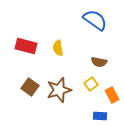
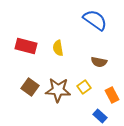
yellow square: moved 7 px left, 3 px down
brown star: moved 1 px left; rotated 20 degrees clockwise
blue rectangle: rotated 40 degrees clockwise
